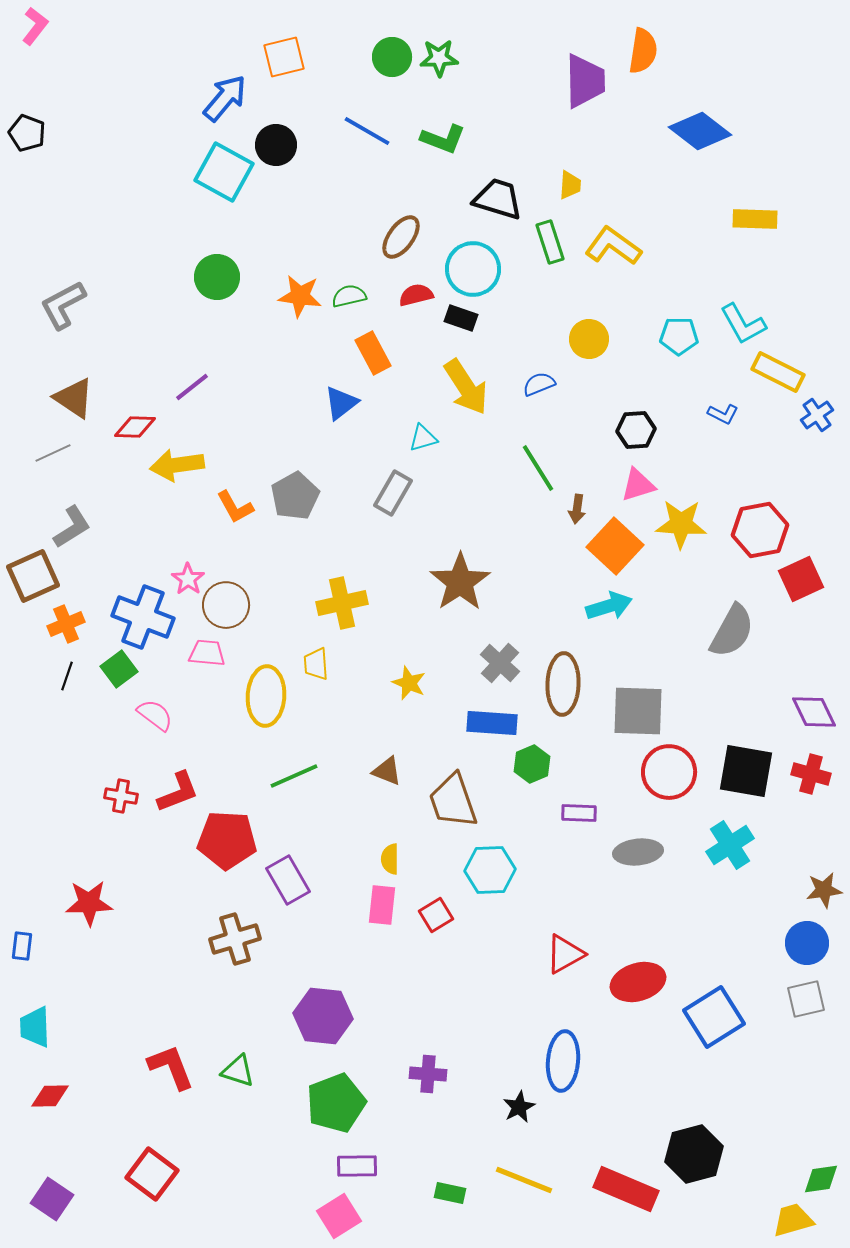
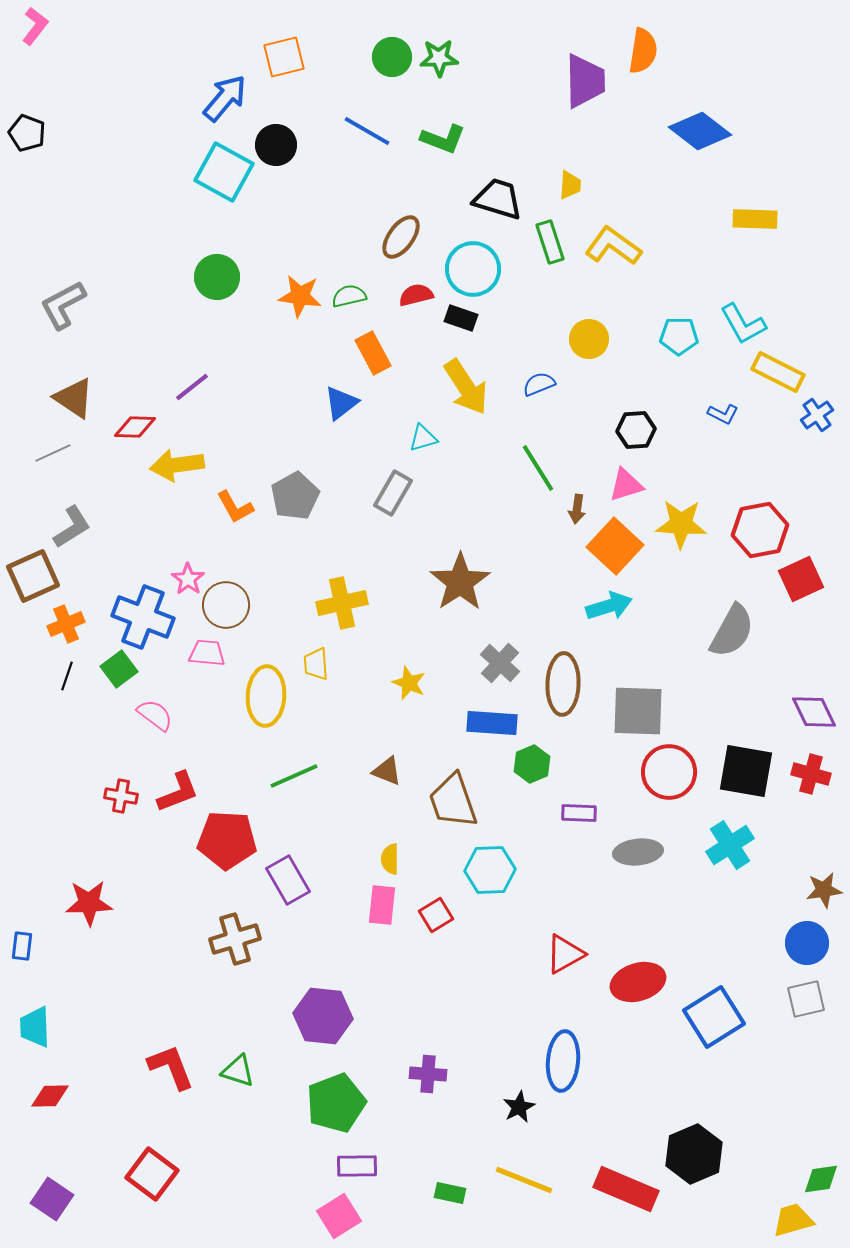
pink triangle at (638, 485): moved 12 px left
black hexagon at (694, 1154): rotated 8 degrees counterclockwise
